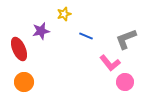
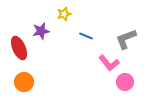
red ellipse: moved 1 px up
pink L-shape: moved 1 px left
